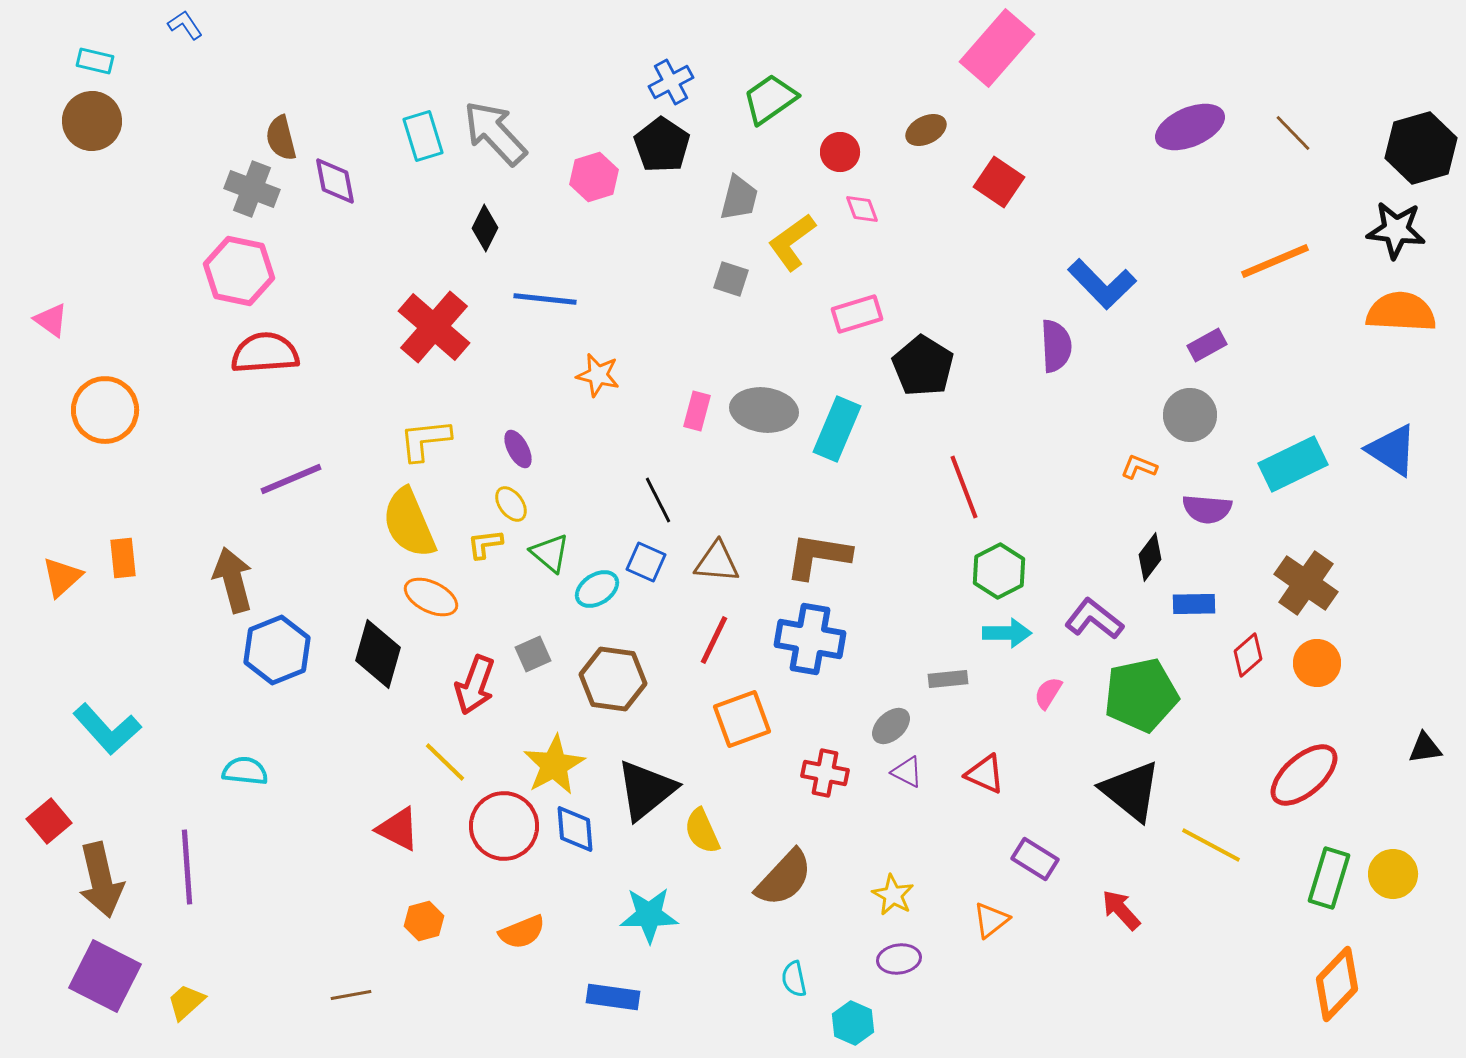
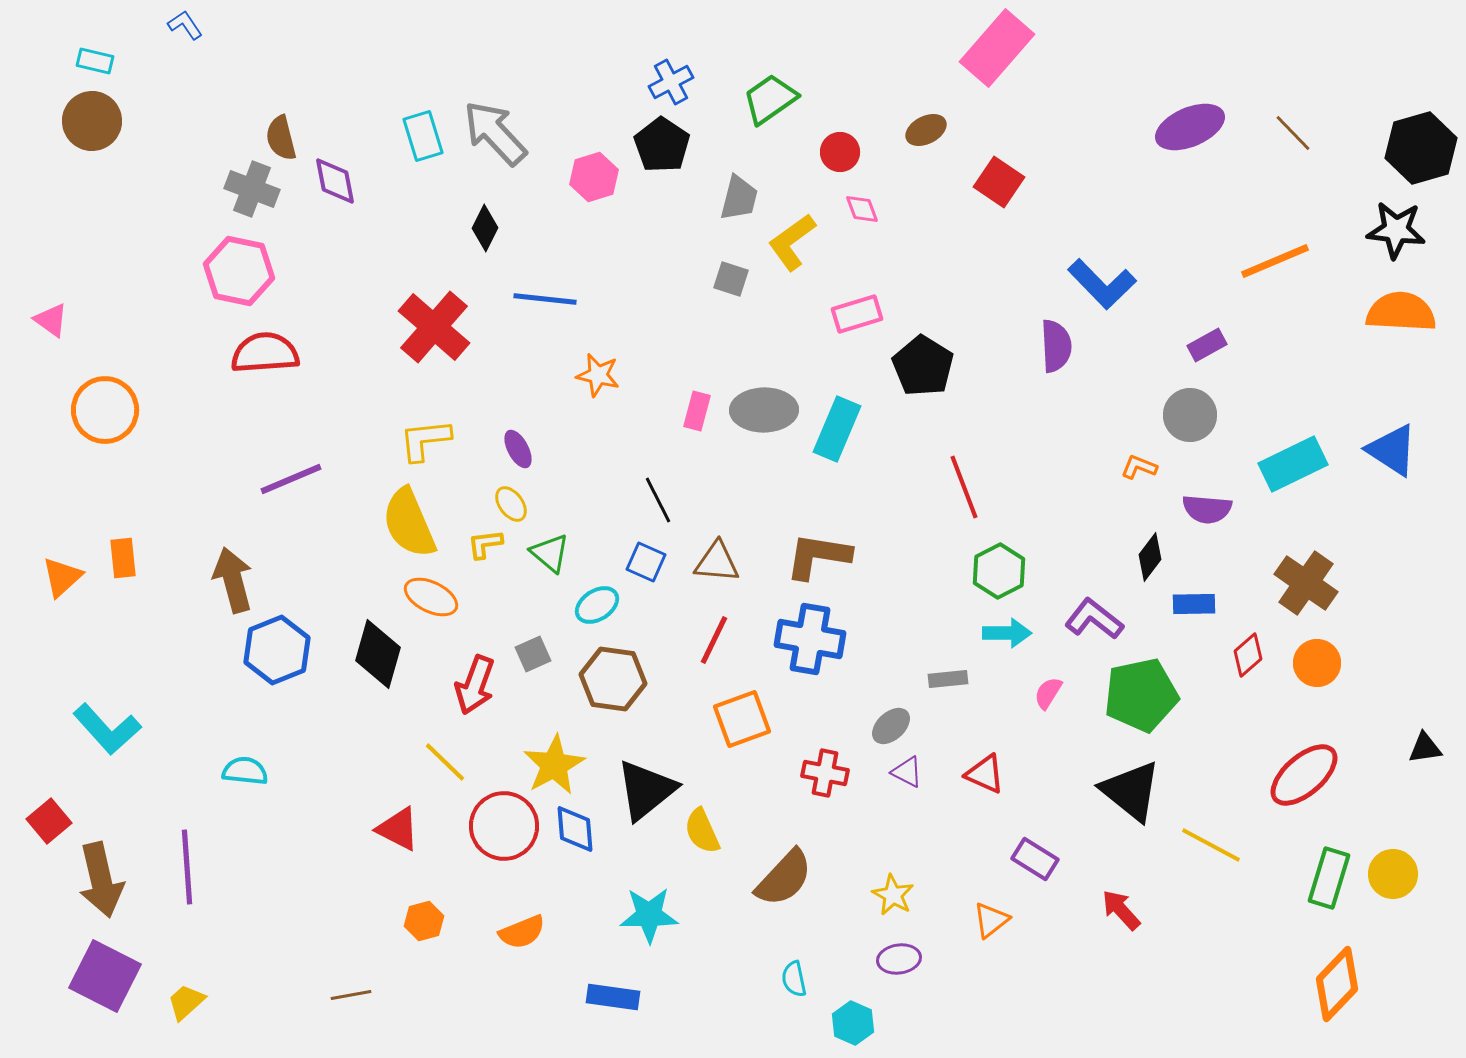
gray ellipse at (764, 410): rotated 8 degrees counterclockwise
cyan ellipse at (597, 589): moved 16 px down
